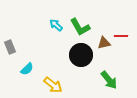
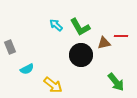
cyan semicircle: rotated 16 degrees clockwise
green arrow: moved 7 px right, 2 px down
